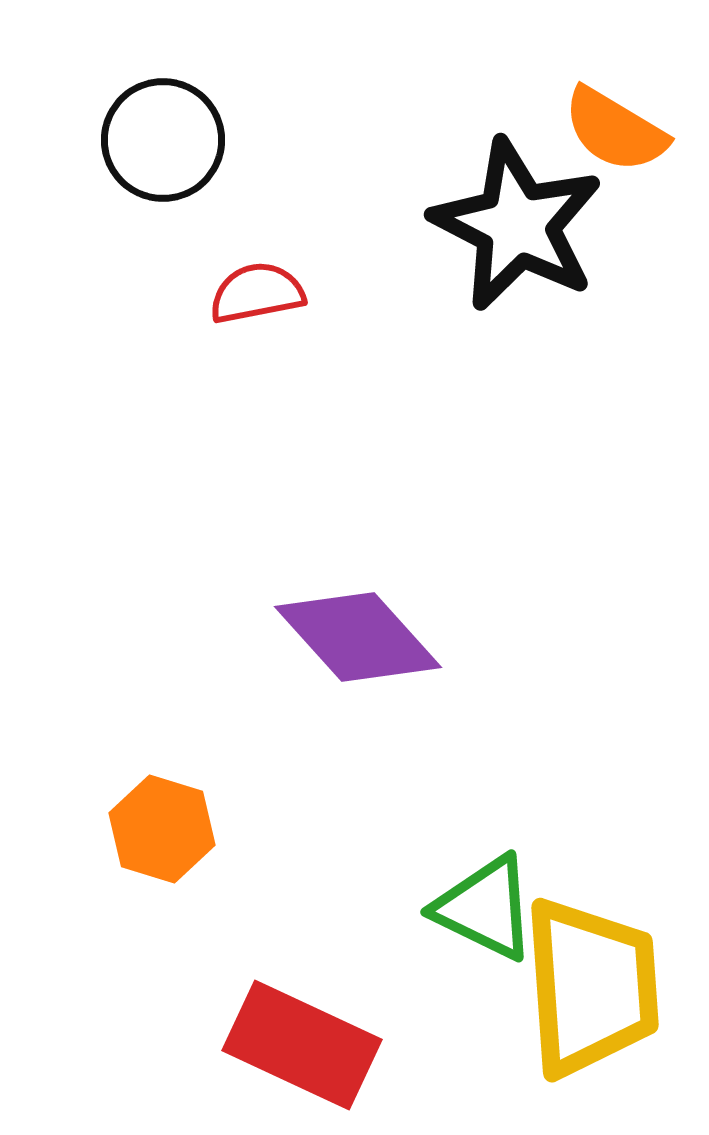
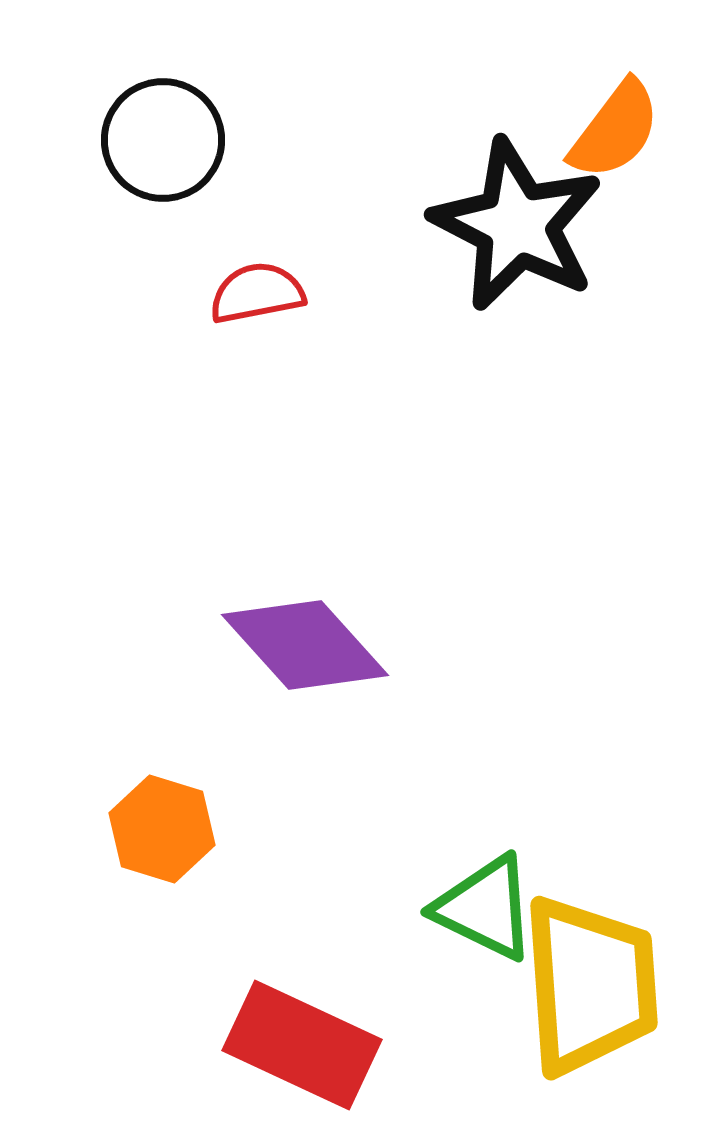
orange semicircle: rotated 84 degrees counterclockwise
purple diamond: moved 53 px left, 8 px down
yellow trapezoid: moved 1 px left, 2 px up
